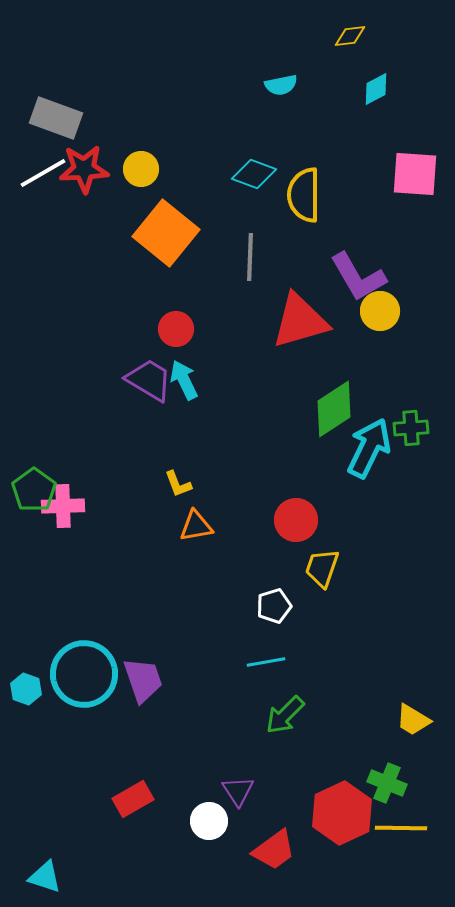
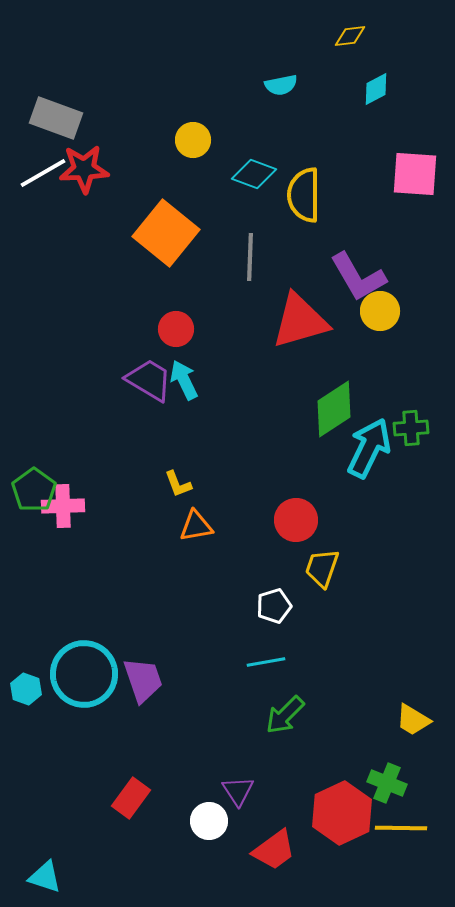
yellow circle at (141, 169): moved 52 px right, 29 px up
red rectangle at (133, 799): moved 2 px left, 1 px up; rotated 24 degrees counterclockwise
